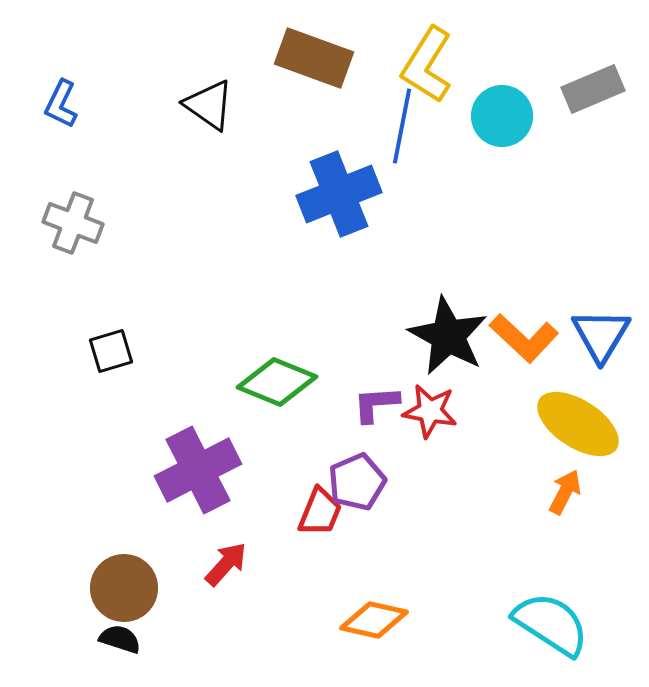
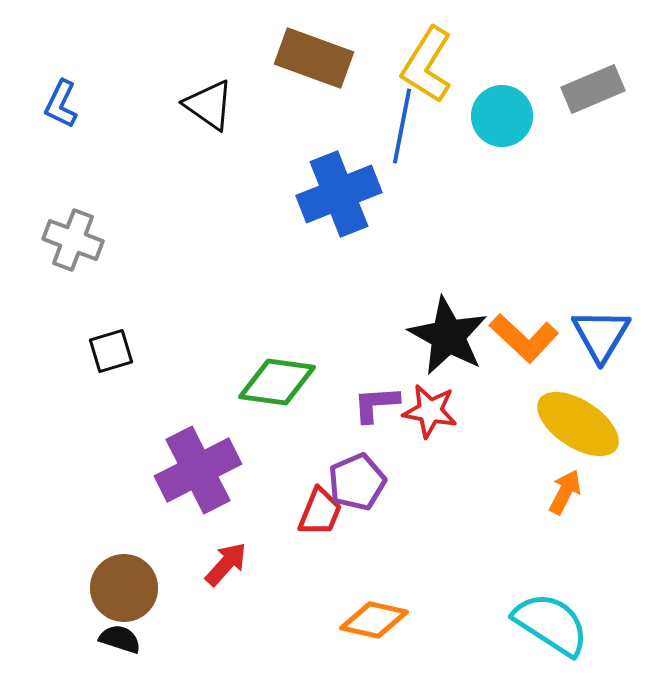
gray cross: moved 17 px down
green diamond: rotated 14 degrees counterclockwise
